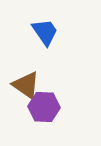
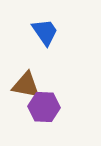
brown triangle: rotated 24 degrees counterclockwise
